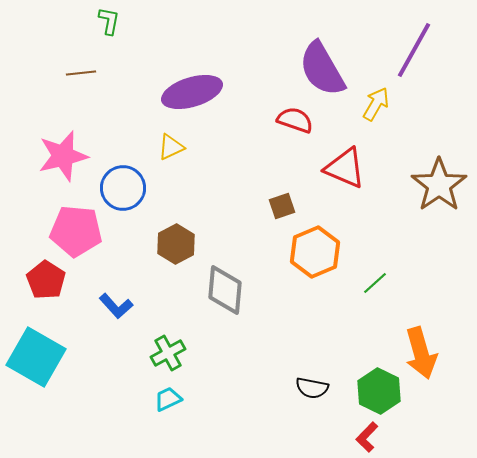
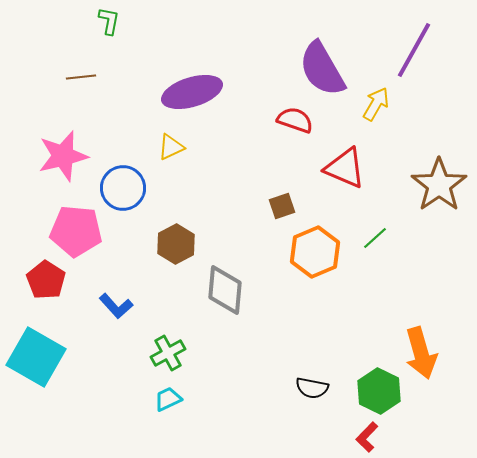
brown line: moved 4 px down
green line: moved 45 px up
